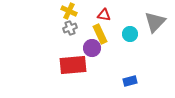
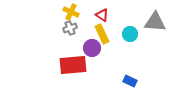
yellow cross: moved 2 px right, 1 px down
red triangle: moved 2 px left; rotated 24 degrees clockwise
gray triangle: rotated 50 degrees clockwise
yellow rectangle: moved 2 px right
blue rectangle: rotated 40 degrees clockwise
